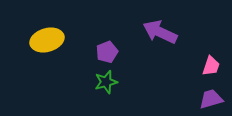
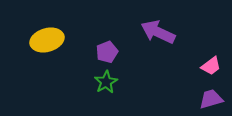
purple arrow: moved 2 px left
pink trapezoid: rotated 35 degrees clockwise
green star: rotated 15 degrees counterclockwise
